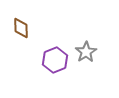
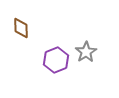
purple hexagon: moved 1 px right
